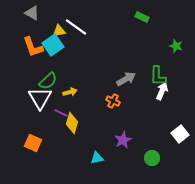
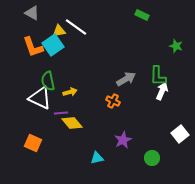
green rectangle: moved 2 px up
green semicircle: rotated 120 degrees clockwise
white triangle: rotated 35 degrees counterclockwise
purple line: rotated 32 degrees counterclockwise
yellow diamond: rotated 55 degrees counterclockwise
